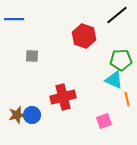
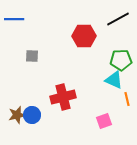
black line: moved 1 px right, 4 px down; rotated 10 degrees clockwise
red hexagon: rotated 20 degrees counterclockwise
